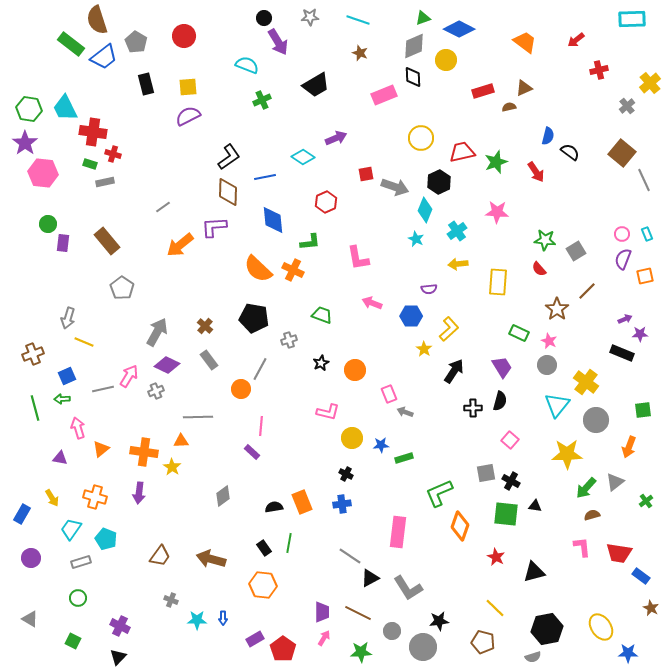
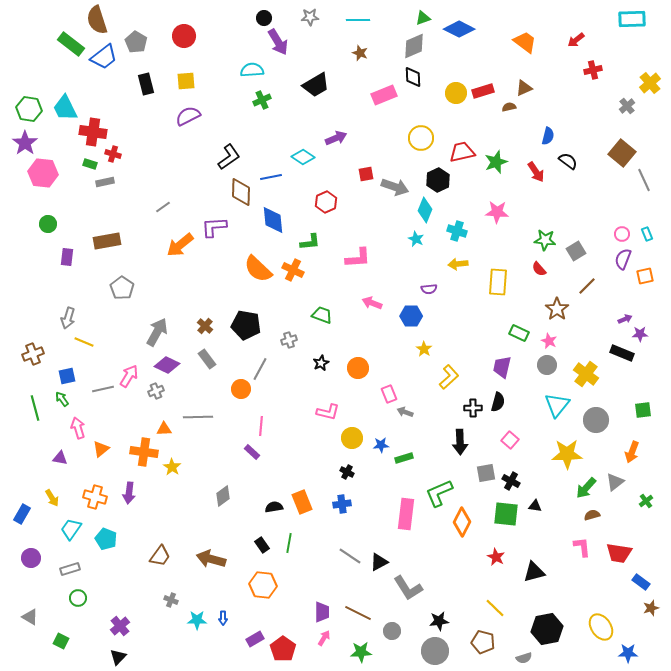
cyan line at (358, 20): rotated 20 degrees counterclockwise
yellow circle at (446, 60): moved 10 px right, 33 px down
cyan semicircle at (247, 65): moved 5 px right, 5 px down; rotated 25 degrees counterclockwise
red cross at (599, 70): moved 6 px left
yellow square at (188, 87): moved 2 px left, 6 px up
black semicircle at (570, 152): moved 2 px left, 9 px down
blue line at (265, 177): moved 6 px right
black hexagon at (439, 182): moved 1 px left, 2 px up
brown diamond at (228, 192): moved 13 px right
cyan cross at (457, 231): rotated 36 degrees counterclockwise
brown rectangle at (107, 241): rotated 60 degrees counterclockwise
purple rectangle at (63, 243): moved 4 px right, 14 px down
pink L-shape at (358, 258): rotated 84 degrees counterclockwise
brown line at (587, 291): moved 5 px up
black pentagon at (254, 318): moved 8 px left, 7 px down
yellow L-shape at (449, 329): moved 48 px down
gray rectangle at (209, 360): moved 2 px left, 1 px up
purple trapezoid at (502, 367): rotated 135 degrees counterclockwise
orange circle at (355, 370): moved 3 px right, 2 px up
black arrow at (454, 371): moved 6 px right, 71 px down; rotated 145 degrees clockwise
blue square at (67, 376): rotated 12 degrees clockwise
yellow cross at (586, 382): moved 8 px up
green arrow at (62, 399): rotated 56 degrees clockwise
black semicircle at (500, 401): moved 2 px left, 1 px down
orange triangle at (181, 441): moved 17 px left, 12 px up
orange arrow at (629, 447): moved 3 px right, 5 px down
black cross at (346, 474): moved 1 px right, 2 px up
purple arrow at (139, 493): moved 10 px left
orange diamond at (460, 526): moved 2 px right, 4 px up; rotated 8 degrees clockwise
pink rectangle at (398, 532): moved 8 px right, 18 px up
black rectangle at (264, 548): moved 2 px left, 3 px up
gray rectangle at (81, 562): moved 11 px left, 7 px down
blue rectangle at (641, 576): moved 6 px down
black triangle at (370, 578): moved 9 px right, 16 px up
brown star at (651, 608): rotated 28 degrees clockwise
gray triangle at (30, 619): moved 2 px up
purple cross at (120, 626): rotated 24 degrees clockwise
green square at (73, 641): moved 12 px left
gray circle at (423, 647): moved 12 px right, 4 px down
gray semicircle at (533, 657): moved 9 px left, 1 px down
